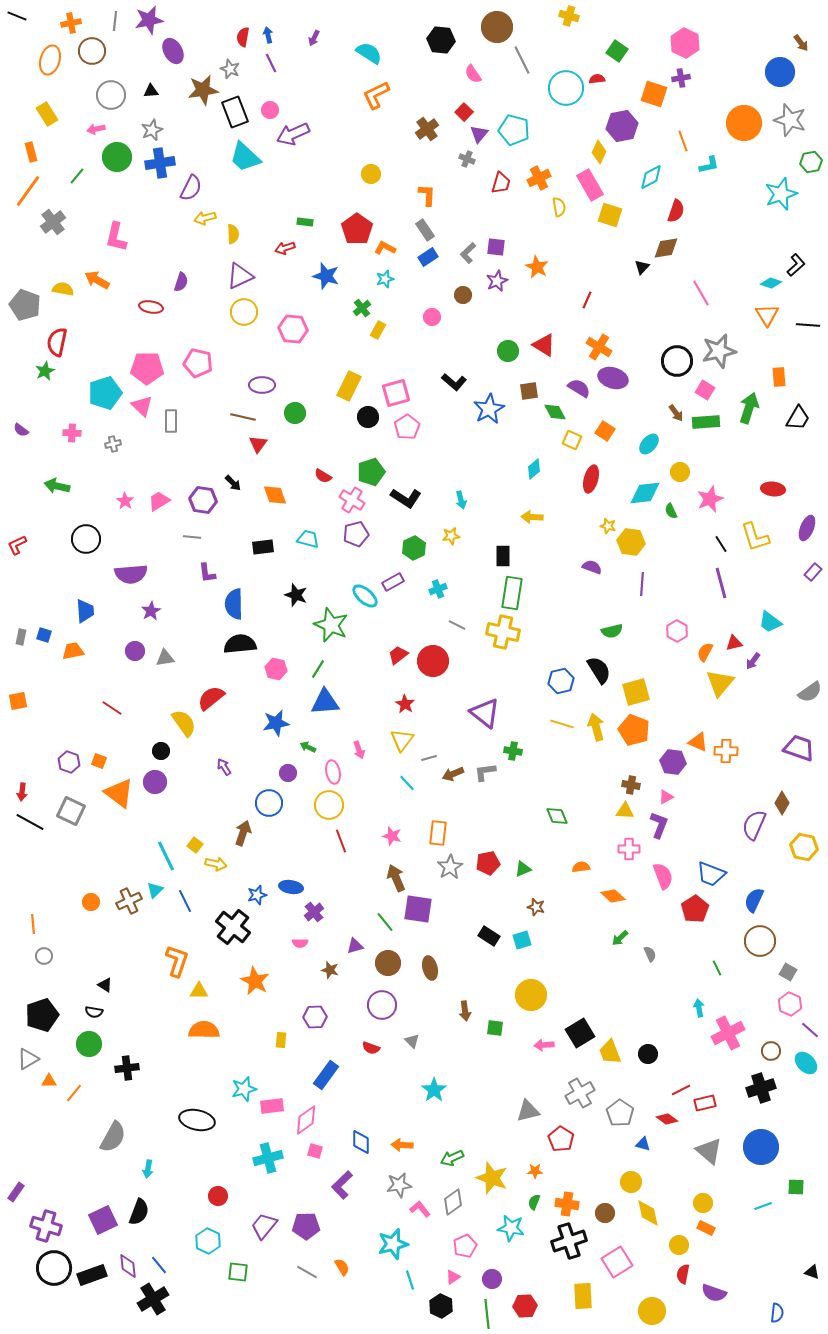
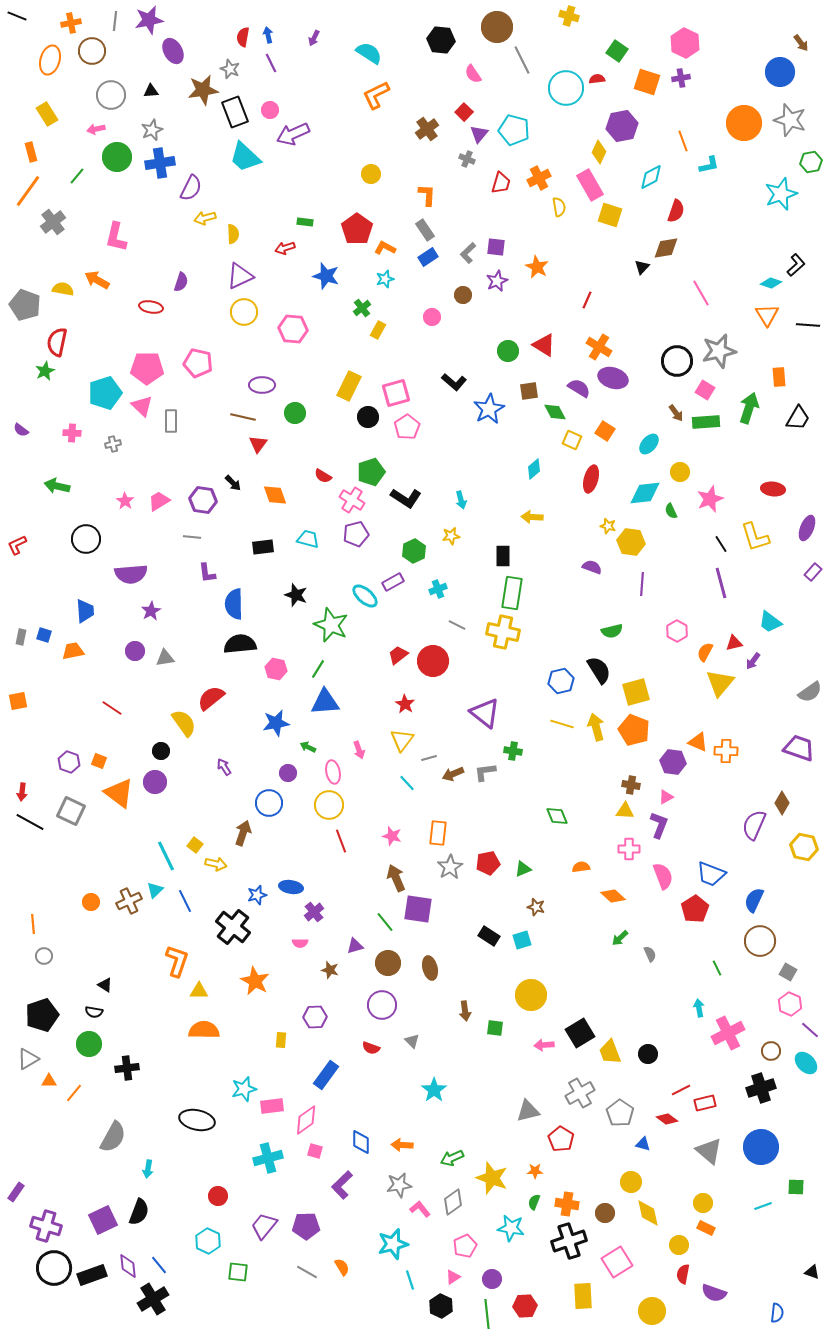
orange square at (654, 94): moved 7 px left, 12 px up
green hexagon at (414, 548): moved 3 px down
